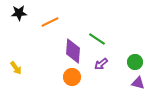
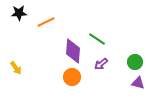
orange line: moved 4 px left
